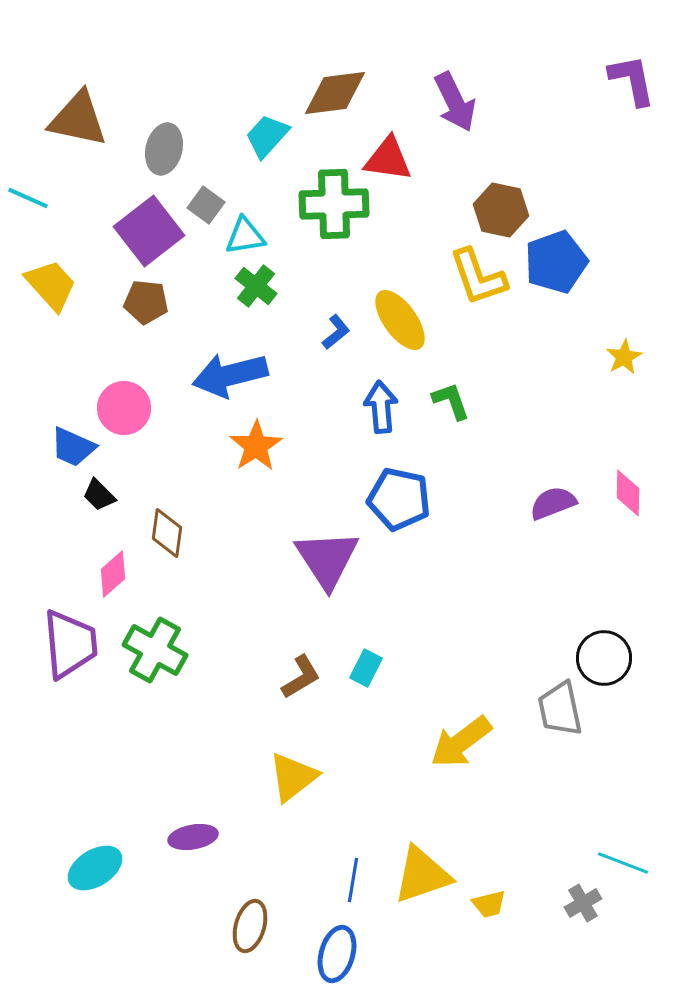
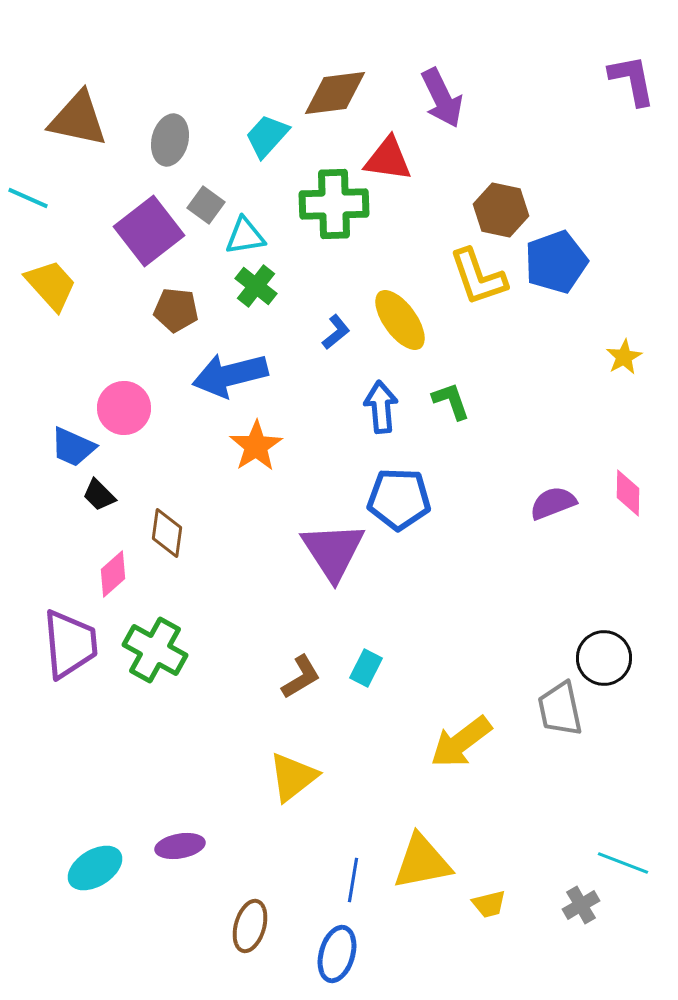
purple arrow at (455, 102): moved 13 px left, 4 px up
gray ellipse at (164, 149): moved 6 px right, 9 px up
brown pentagon at (146, 302): moved 30 px right, 8 px down
blue pentagon at (399, 499): rotated 10 degrees counterclockwise
purple triangle at (327, 559): moved 6 px right, 8 px up
purple ellipse at (193, 837): moved 13 px left, 9 px down
yellow triangle at (422, 875): moved 13 px up; rotated 8 degrees clockwise
gray cross at (583, 903): moved 2 px left, 2 px down
